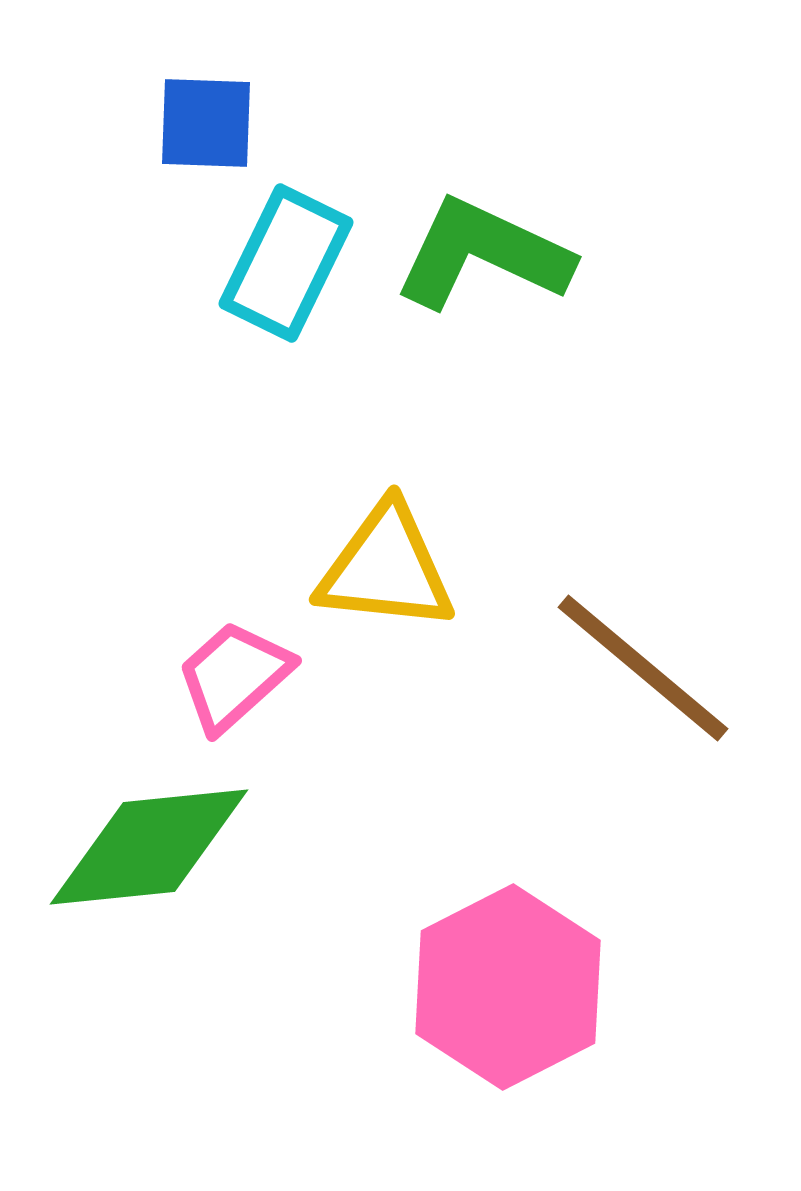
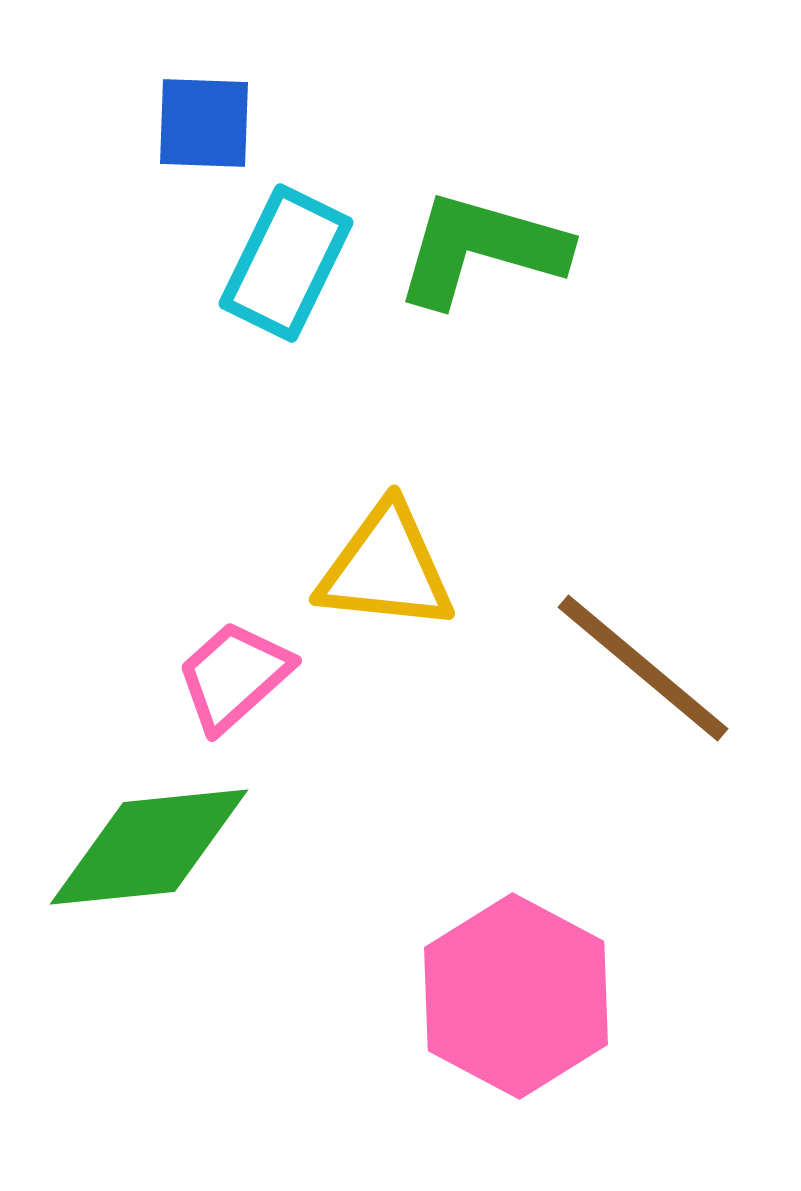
blue square: moved 2 px left
green L-shape: moved 2 px left, 5 px up; rotated 9 degrees counterclockwise
pink hexagon: moved 8 px right, 9 px down; rotated 5 degrees counterclockwise
